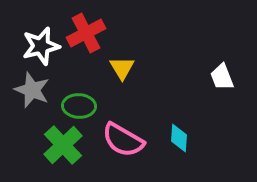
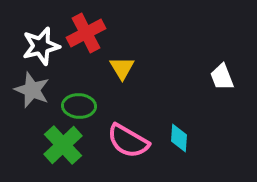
pink semicircle: moved 5 px right, 1 px down
